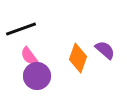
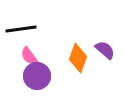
black line: rotated 12 degrees clockwise
